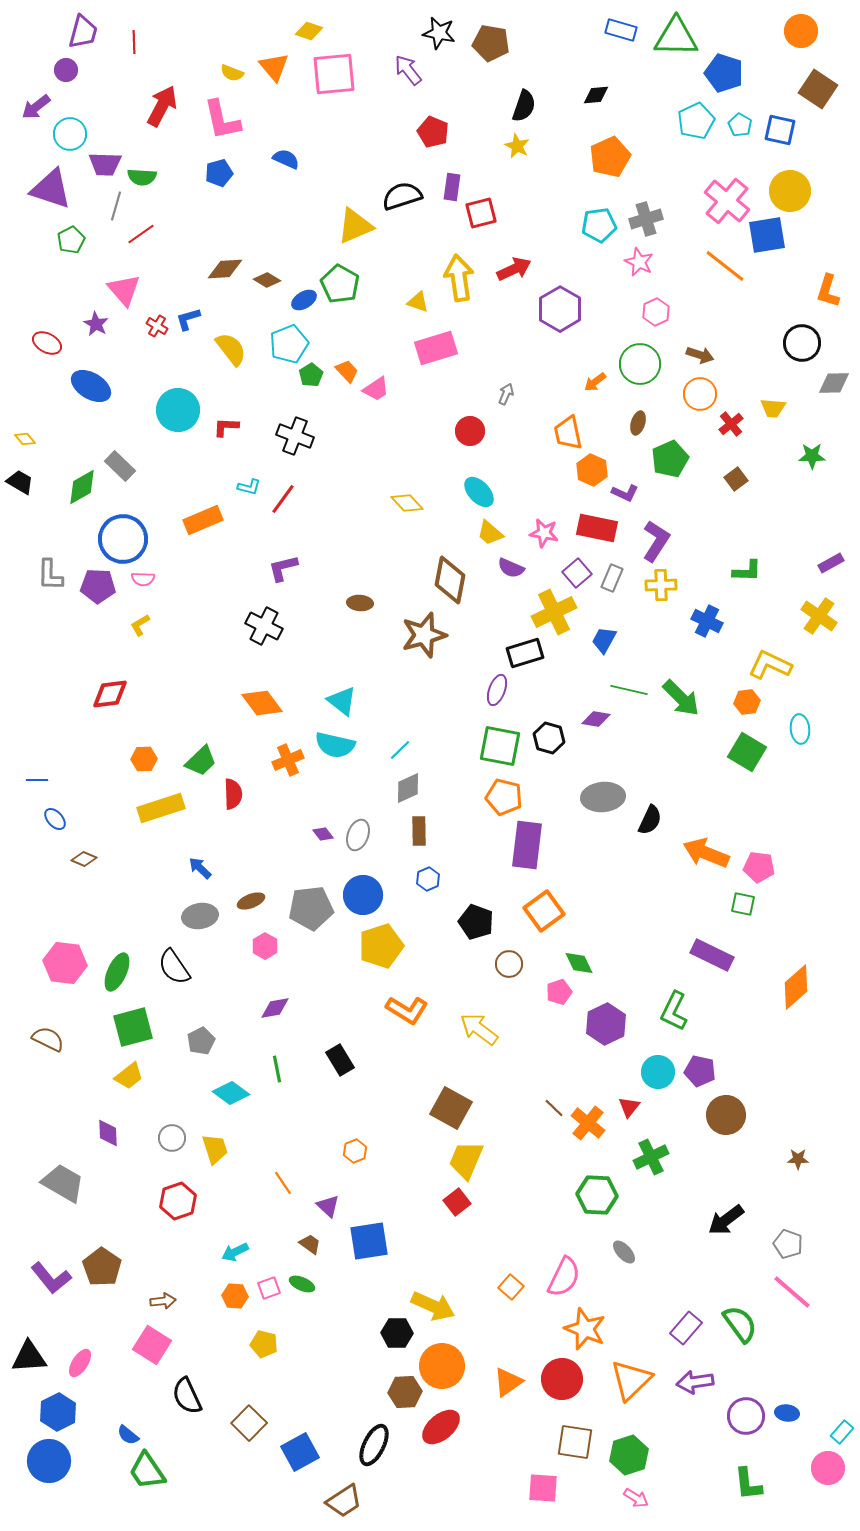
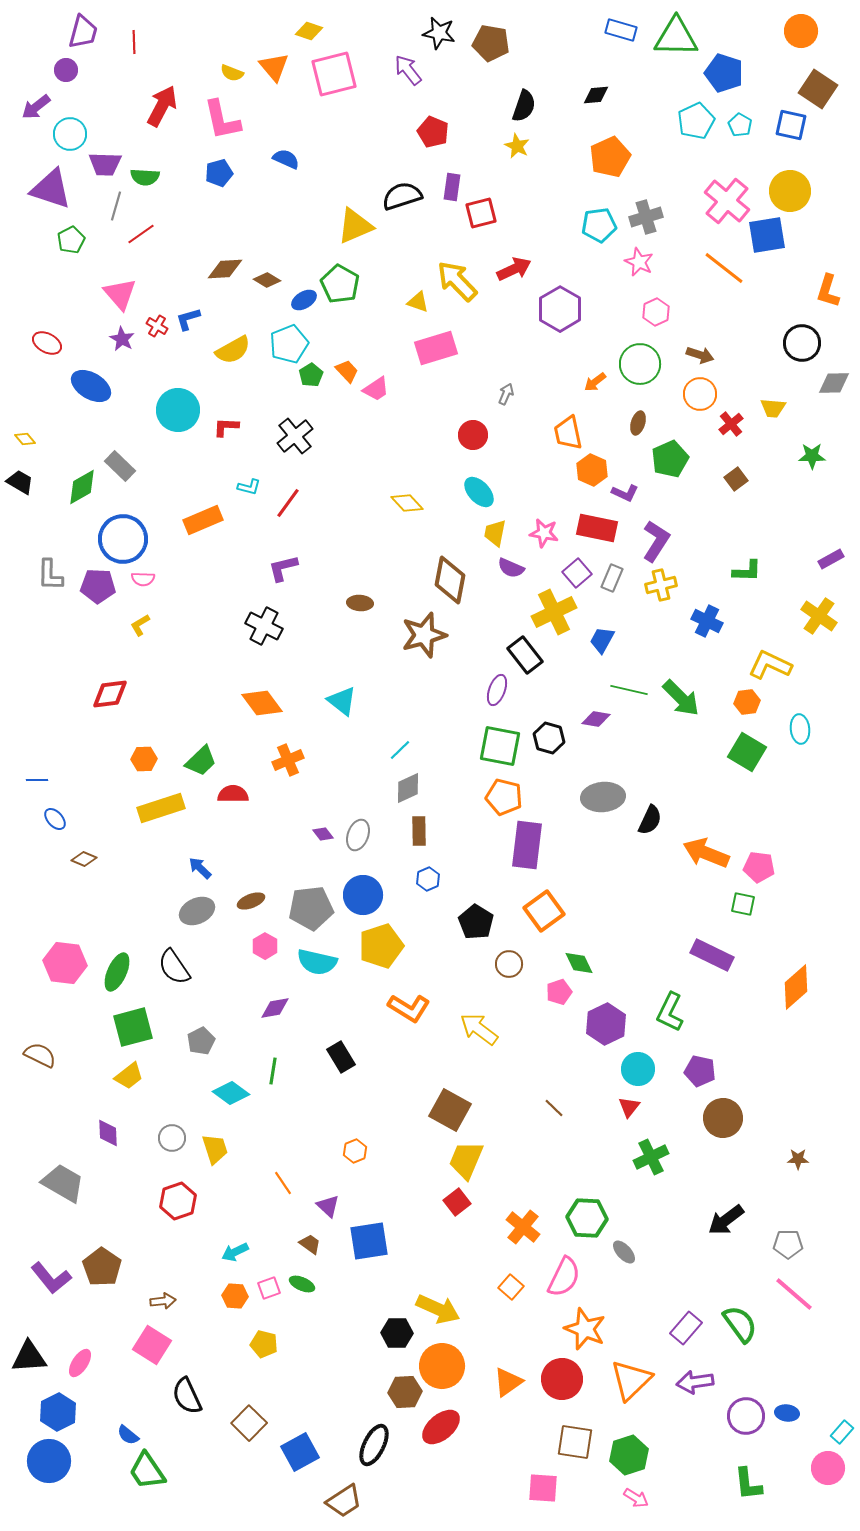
pink square at (334, 74): rotated 9 degrees counterclockwise
blue square at (780, 130): moved 11 px right, 5 px up
green semicircle at (142, 177): moved 3 px right
gray cross at (646, 219): moved 2 px up
orange line at (725, 266): moved 1 px left, 2 px down
yellow arrow at (459, 278): moved 2 px left, 3 px down; rotated 36 degrees counterclockwise
pink triangle at (124, 290): moved 4 px left, 4 px down
purple star at (96, 324): moved 26 px right, 15 px down
yellow semicircle at (231, 349): moved 2 px right, 1 px down; rotated 99 degrees clockwise
red circle at (470, 431): moved 3 px right, 4 px down
black cross at (295, 436): rotated 30 degrees clockwise
red line at (283, 499): moved 5 px right, 4 px down
yellow trapezoid at (490, 533): moved 5 px right; rotated 60 degrees clockwise
purple rectangle at (831, 563): moved 4 px up
yellow cross at (661, 585): rotated 12 degrees counterclockwise
blue trapezoid at (604, 640): moved 2 px left
black rectangle at (525, 653): moved 2 px down; rotated 69 degrees clockwise
cyan semicircle at (335, 745): moved 18 px left, 217 px down
red semicircle at (233, 794): rotated 88 degrees counterclockwise
gray ellipse at (200, 916): moved 3 px left, 5 px up; rotated 16 degrees counterclockwise
black pentagon at (476, 922): rotated 12 degrees clockwise
orange L-shape at (407, 1010): moved 2 px right, 2 px up
green L-shape at (674, 1011): moved 4 px left, 1 px down
brown semicircle at (48, 1039): moved 8 px left, 16 px down
black rectangle at (340, 1060): moved 1 px right, 3 px up
green line at (277, 1069): moved 4 px left, 2 px down; rotated 20 degrees clockwise
cyan circle at (658, 1072): moved 20 px left, 3 px up
brown square at (451, 1108): moved 1 px left, 2 px down
brown circle at (726, 1115): moved 3 px left, 3 px down
orange cross at (588, 1123): moved 65 px left, 104 px down
green hexagon at (597, 1195): moved 10 px left, 23 px down
gray pentagon at (788, 1244): rotated 20 degrees counterclockwise
pink line at (792, 1292): moved 2 px right, 2 px down
yellow arrow at (433, 1306): moved 5 px right, 3 px down
